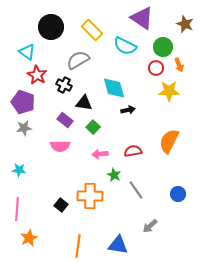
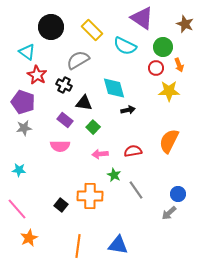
pink line: rotated 45 degrees counterclockwise
gray arrow: moved 19 px right, 13 px up
